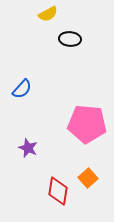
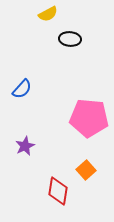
pink pentagon: moved 2 px right, 6 px up
purple star: moved 3 px left, 2 px up; rotated 24 degrees clockwise
orange square: moved 2 px left, 8 px up
